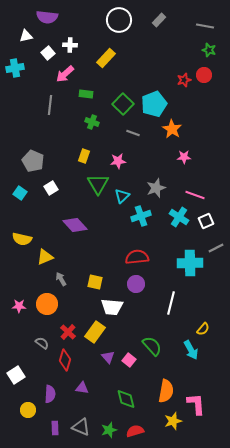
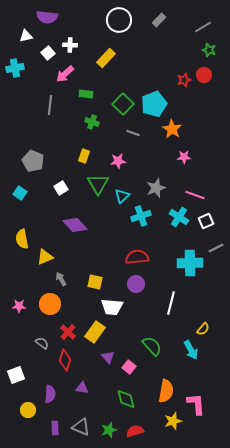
gray line at (205, 26): moved 2 px left, 1 px down; rotated 42 degrees counterclockwise
white square at (51, 188): moved 10 px right
yellow semicircle at (22, 239): rotated 66 degrees clockwise
orange circle at (47, 304): moved 3 px right
pink square at (129, 360): moved 7 px down
white square at (16, 375): rotated 12 degrees clockwise
